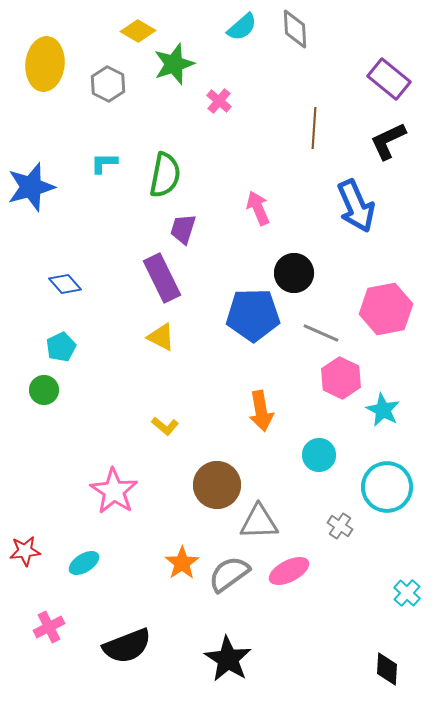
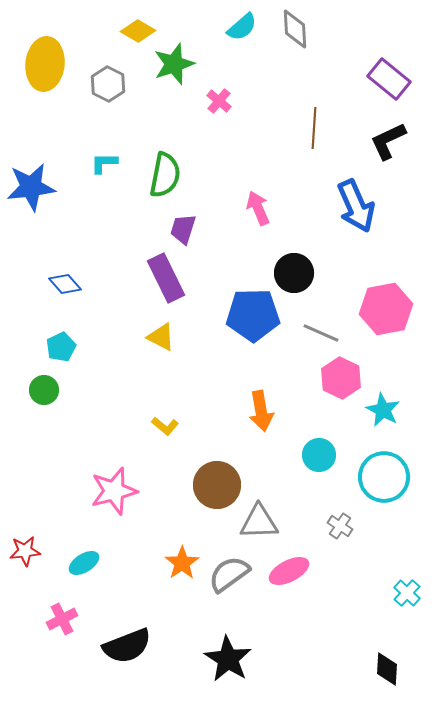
blue star at (31, 187): rotated 9 degrees clockwise
purple rectangle at (162, 278): moved 4 px right
cyan circle at (387, 487): moved 3 px left, 10 px up
pink star at (114, 491): rotated 24 degrees clockwise
pink cross at (49, 627): moved 13 px right, 8 px up
